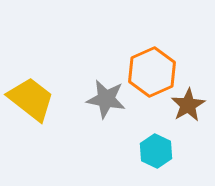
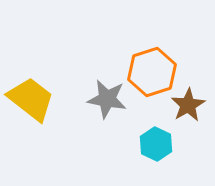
orange hexagon: rotated 6 degrees clockwise
gray star: moved 1 px right
cyan hexagon: moved 7 px up
